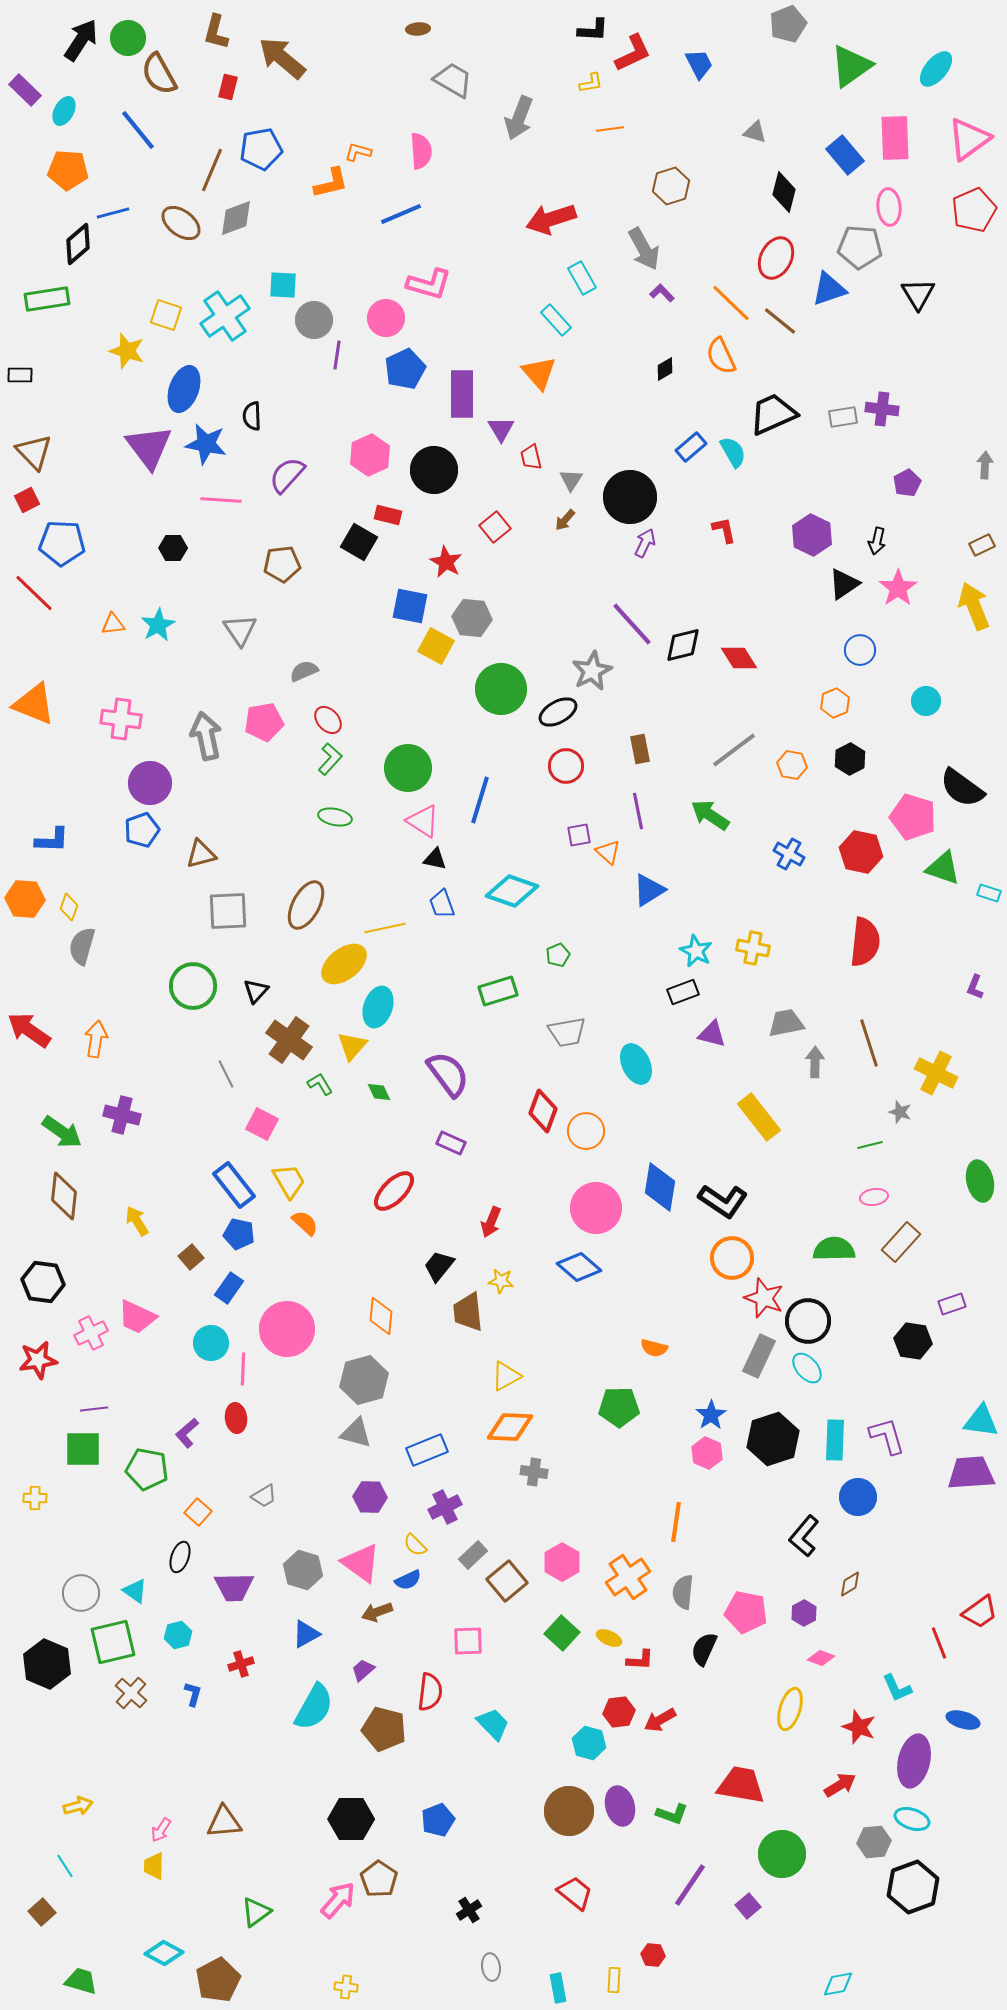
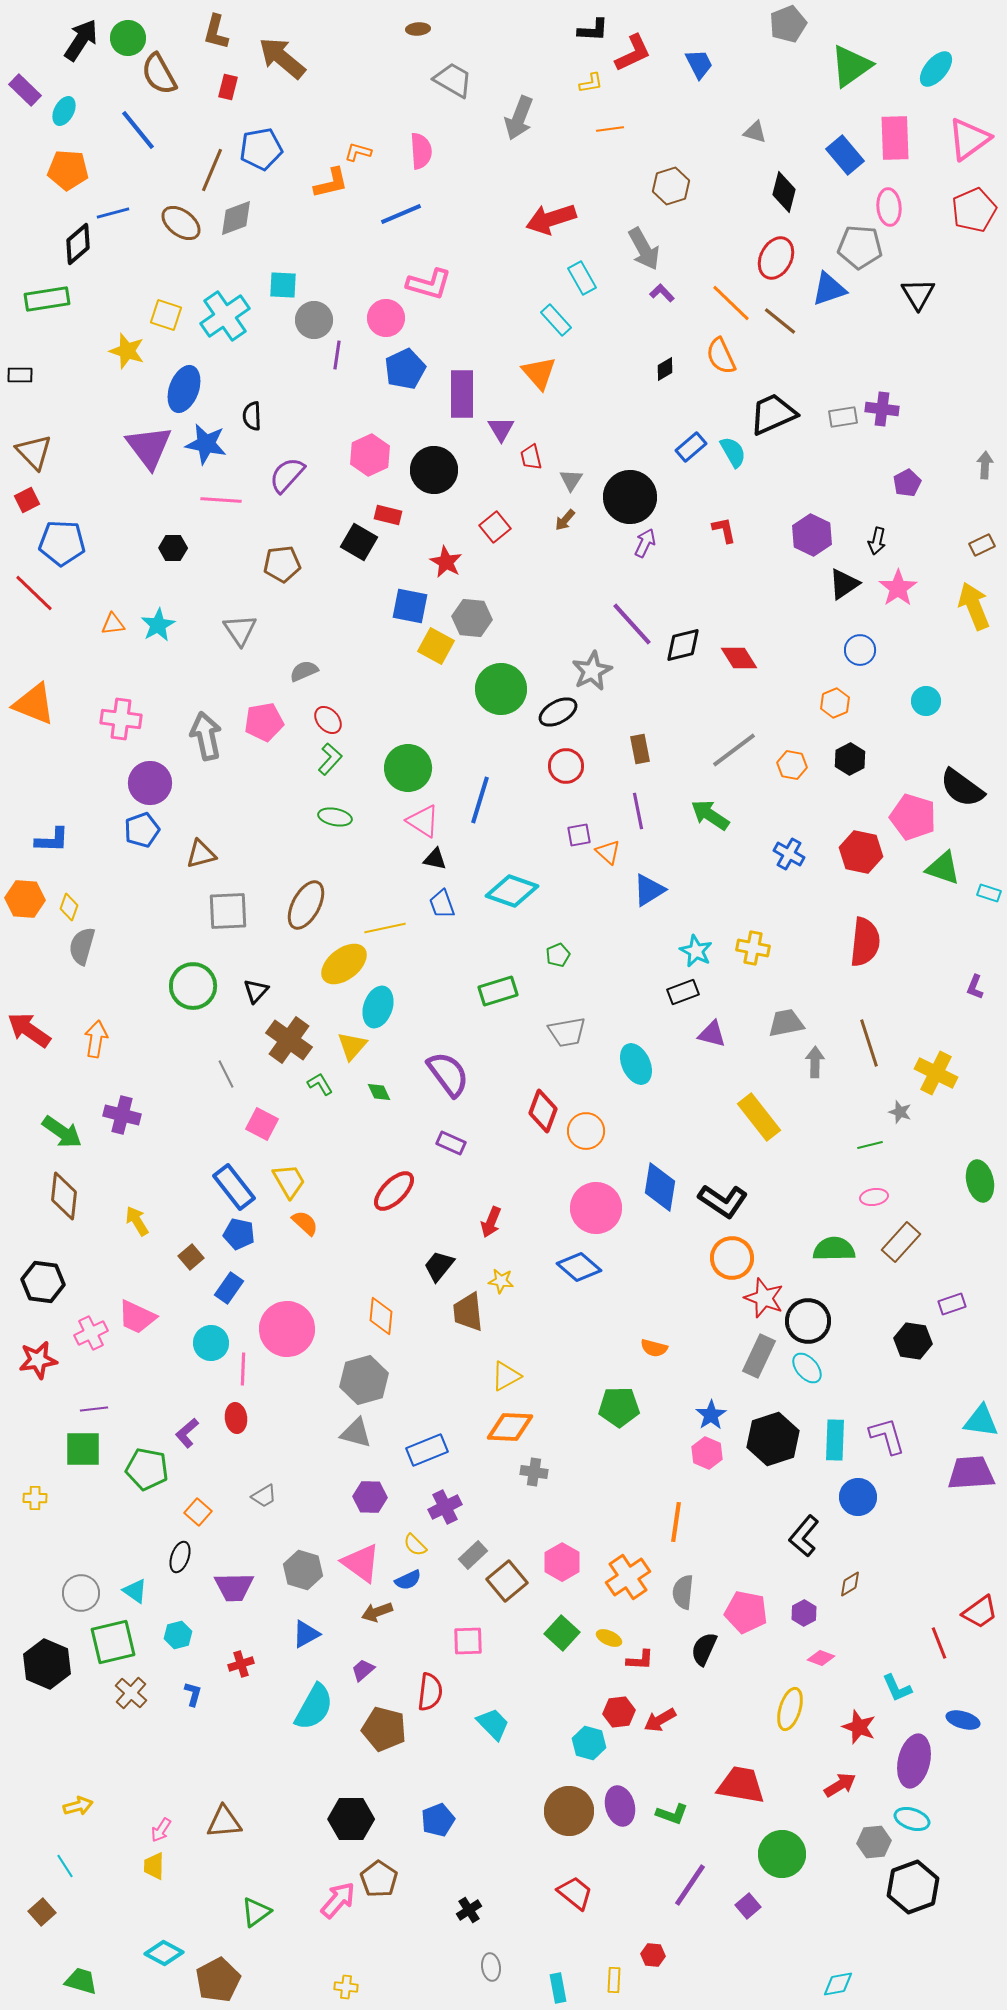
blue rectangle at (234, 1185): moved 2 px down
